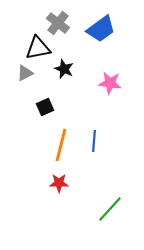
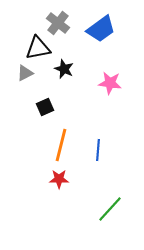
blue line: moved 4 px right, 9 px down
red star: moved 4 px up
